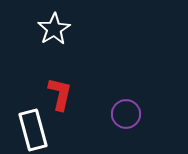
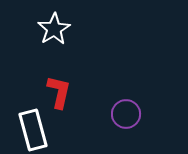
red L-shape: moved 1 px left, 2 px up
